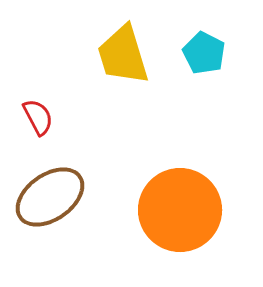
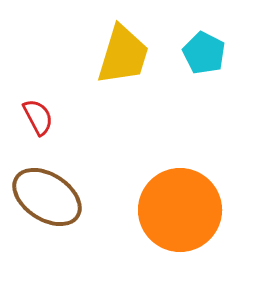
yellow trapezoid: rotated 146 degrees counterclockwise
brown ellipse: moved 3 px left; rotated 68 degrees clockwise
